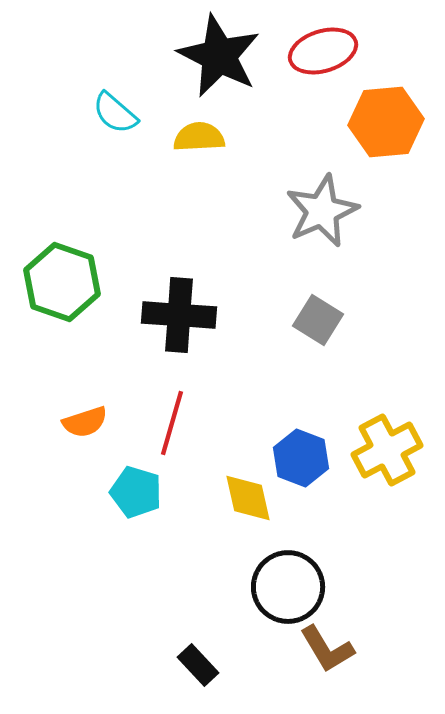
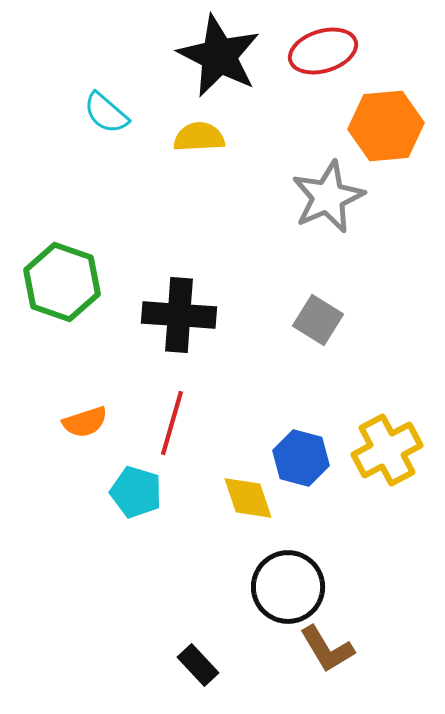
cyan semicircle: moved 9 px left
orange hexagon: moved 4 px down
gray star: moved 6 px right, 14 px up
blue hexagon: rotated 6 degrees counterclockwise
yellow diamond: rotated 6 degrees counterclockwise
